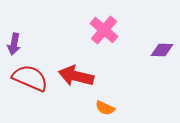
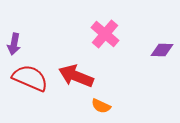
pink cross: moved 1 px right, 4 px down
red arrow: rotated 8 degrees clockwise
orange semicircle: moved 4 px left, 2 px up
